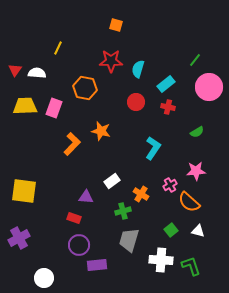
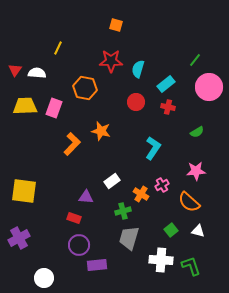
pink cross: moved 8 px left
gray trapezoid: moved 2 px up
